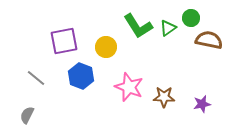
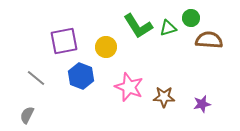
green triangle: rotated 18 degrees clockwise
brown semicircle: rotated 8 degrees counterclockwise
